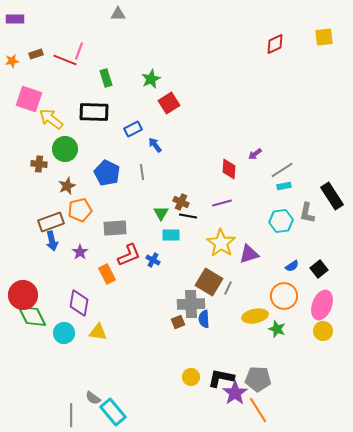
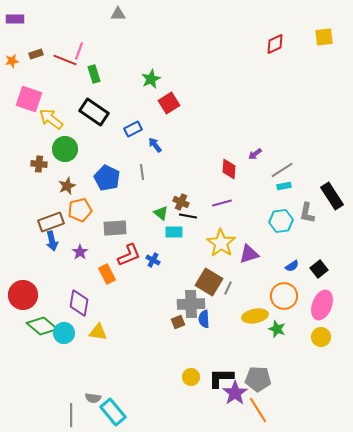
green rectangle at (106, 78): moved 12 px left, 4 px up
black rectangle at (94, 112): rotated 32 degrees clockwise
blue pentagon at (107, 173): moved 5 px down
green triangle at (161, 213): rotated 21 degrees counterclockwise
cyan rectangle at (171, 235): moved 3 px right, 3 px up
green diamond at (32, 316): moved 10 px right, 10 px down; rotated 24 degrees counterclockwise
yellow circle at (323, 331): moved 2 px left, 6 px down
black L-shape at (221, 378): rotated 12 degrees counterclockwise
gray semicircle at (93, 398): rotated 28 degrees counterclockwise
